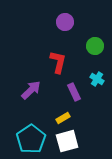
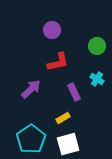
purple circle: moved 13 px left, 8 px down
green circle: moved 2 px right
red L-shape: rotated 65 degrees clockwise
purple arrow: moved 1 px up
white square: moved 1 px right, 3 px down
